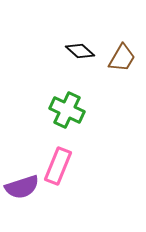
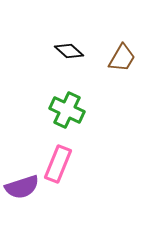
black diamond: moved 11 px left
pink rectangle: moved 2 px up
